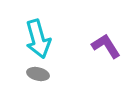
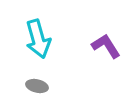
gray ellipse: moved 1 px left, 12 px down
